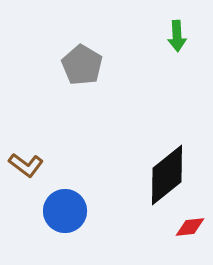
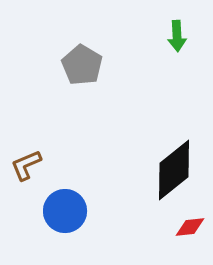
brown L-shape: rotated 120 degrees clockwise
black diamond: moved 7 px right, 5 px up
